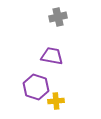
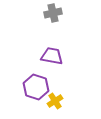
gray cross: moved 5 px left, 4 px up
yellow cross: moved 1 px left; rotated 28 degrees counterclockwise
